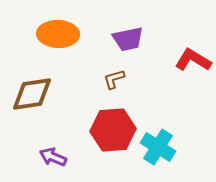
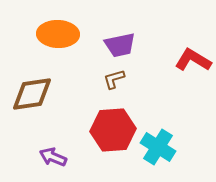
purple trapezoid: moved 8 px left, 6 px down
